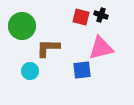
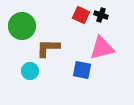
red square: moved 2 px up; rotated 12 degrees clockwise
pink triangle: moved 1 px right
blue square: rotated 18 degrees clockwise
